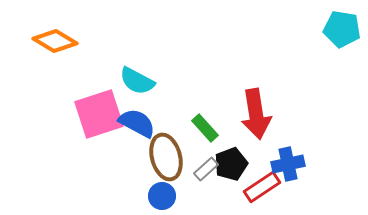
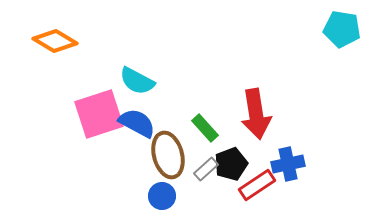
brown ellipse: moved 2 px right, 2 px up
red rectangle: moved 5 px left, 2 px up
